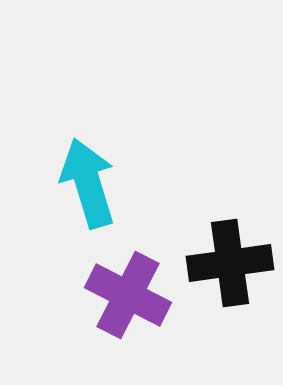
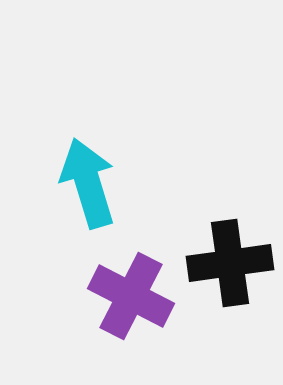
purple cross: moved 3 px right, 1 px down
